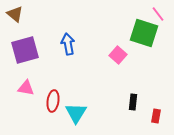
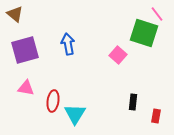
pink line: moved 1 px left
cyan triangle: moved 1 px left, 1 px down
